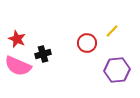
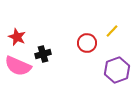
red star: moved 2 px up
purple hexagon: rotated 15 degrees counterclockwise
